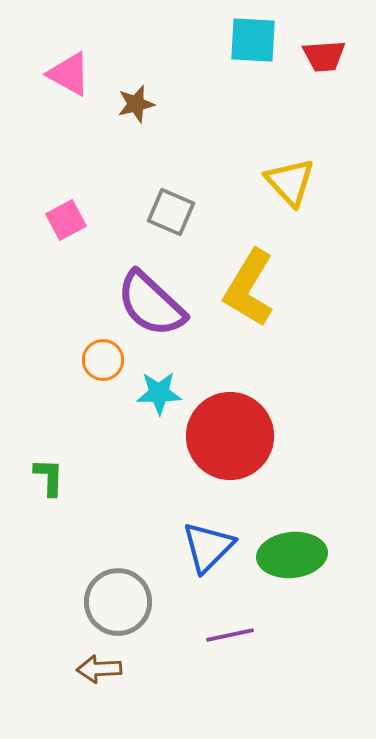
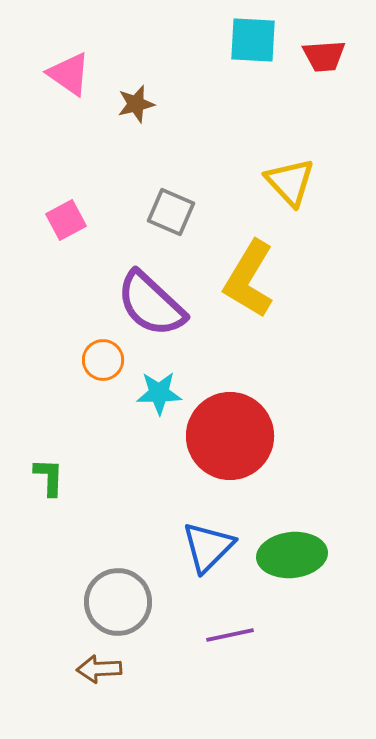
pink triangle: rotated 6 degrees clockwise
yellow L-shape: moved 9 px up
